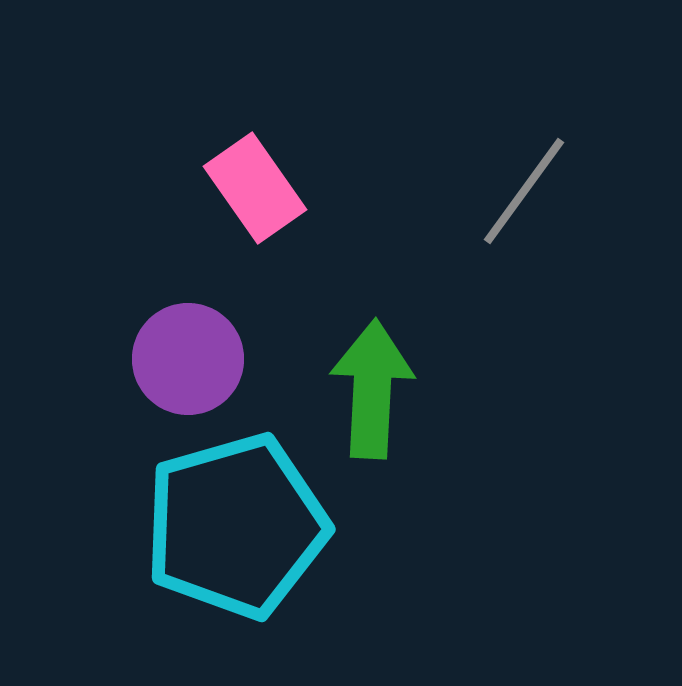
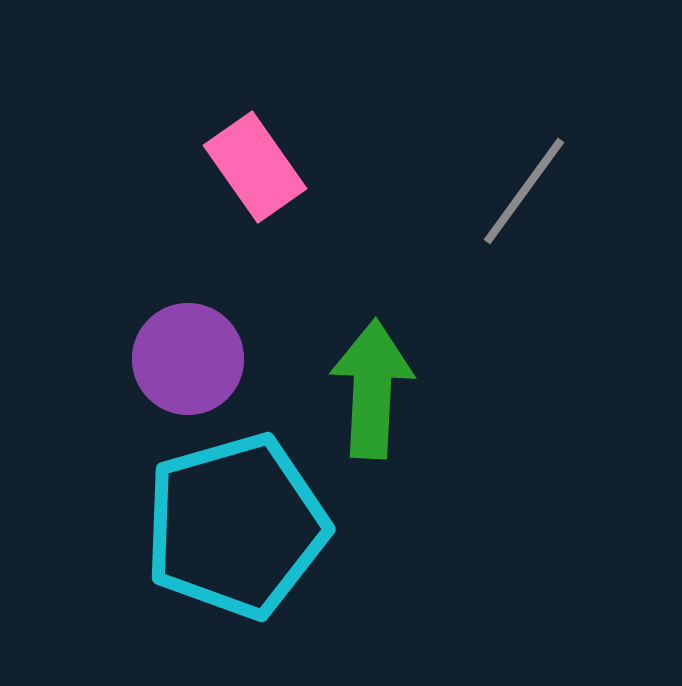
pink rectangle: moved 21 px up
